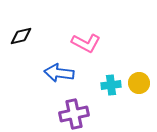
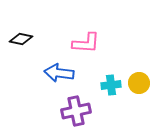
black diamond: moved 3 px down; rotated 25 degrees clockwise
pink L-shape: rotated 24 degrees counterclockwise
purple cross: moved 2 px right, 3 px up
